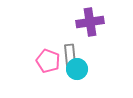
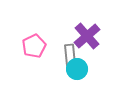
purple cross: moved 3 px left, 14 px down; rotated 32 degrees counterclockwise
pink pentagon: moved 14 px left, 15 px up; rotated 25 degrees clockwise
